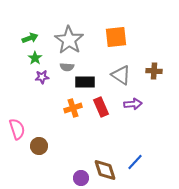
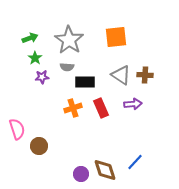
brown cross: moved 9 px left, 4 px down
red rectangle: moved 1 px down
purple circle: moved 4 px up
